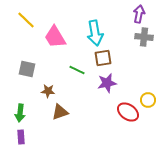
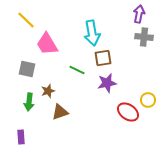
cyan arrow: moved 3 px left
pink trapezoid: moved 8 px left, 7 px down
brown star: rotated 24 degrees counterclockwise
green arrow: moved 9 px right, 11 px up
